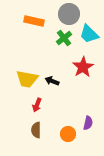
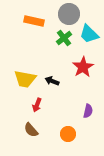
yellow trapezoid: moved 2 px left
purple semicircle: moved 12 px up
brown semicircle: moved 5 px left; rotated 42 degrees counterclockwise
